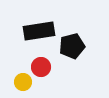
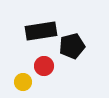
black rectangle: moved 2 px right
red circle: moved 3 px right, 1 px up
